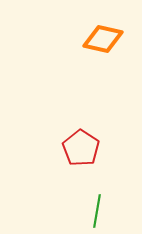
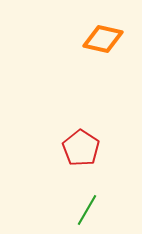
green line: moved 10 px left, 1 px up; rotated 20 degrees clockwise
